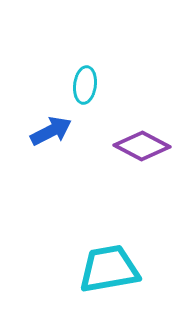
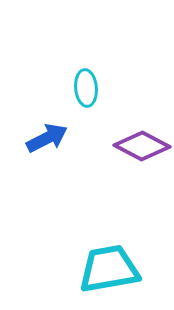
cyan ellipse: moved 1 px right, 3 px down; rotated 12 degrees counterclockwise
blue arrow: moved 4 px left, 7 px down
